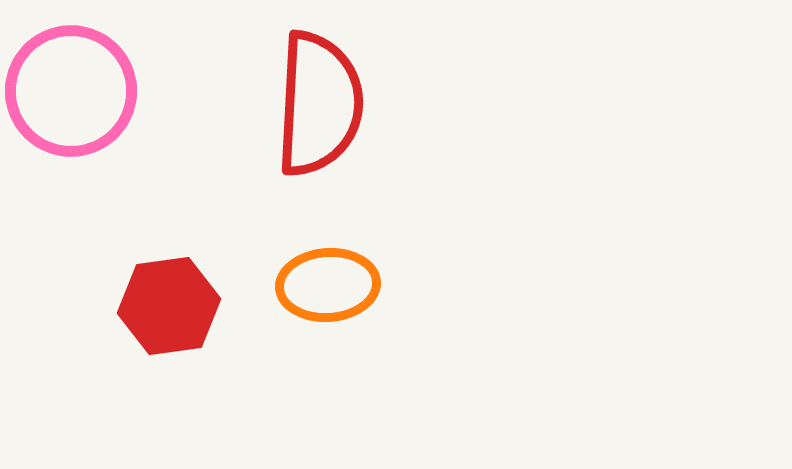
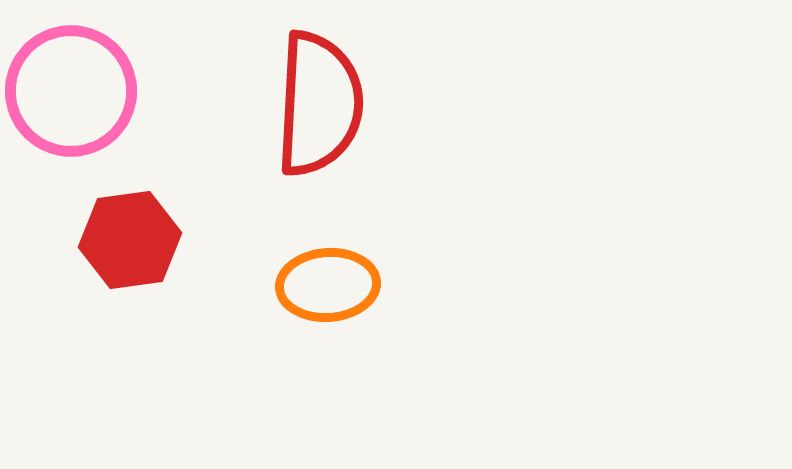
red hexagon: moved 39 px left, 66 px up
